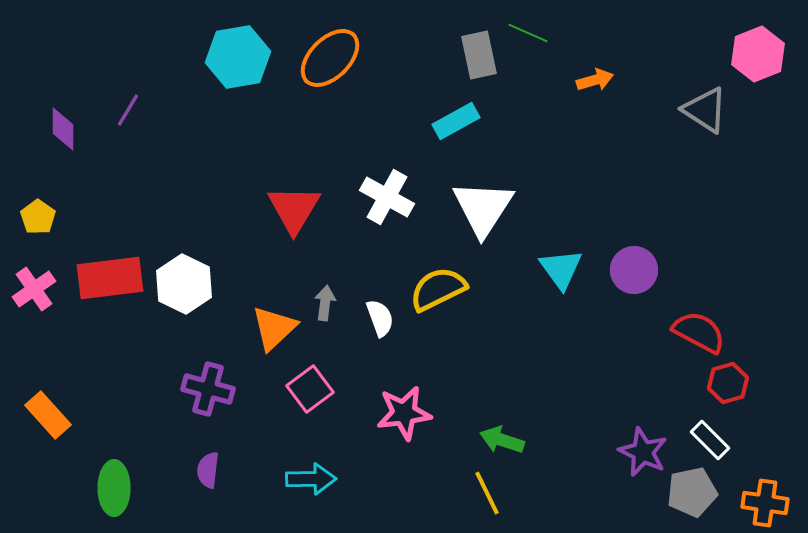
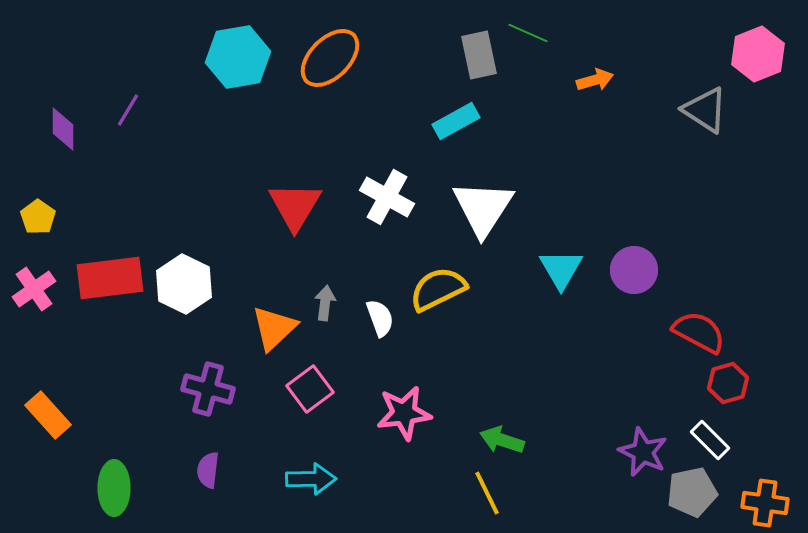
red triangle: moved 1 px right, 3 px up
cyan triangle: rotated 6 degrees clockwise
